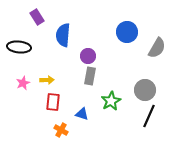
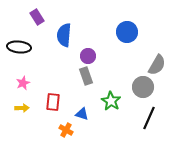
blue semicircle: moved 1 px right
gray semicircle: moved 17 px down
gray rectangle: moved 4 px left; rotated 30 degrees counterclockwise
yellow arrow: moved 25 px left, 28 px down
gray circle: moved 2 px left, 3 px up
green star: rotated 12 degrees counterclockwise
black line: moved 2 px down
orange cross: moved 5 px right
